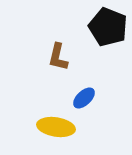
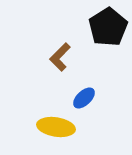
black pentagon: rotated 18 degrees clockwise
brown L-shape: moved 2 px right; rotated 32 degrees clockwise
